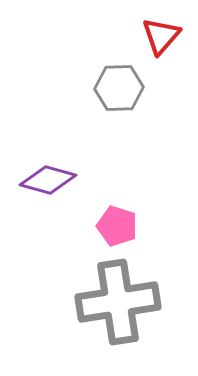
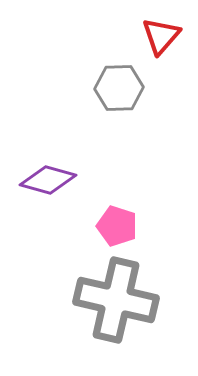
gray cross: moved 2 px left, 2 px up; rotated 22 degrees clockwise
